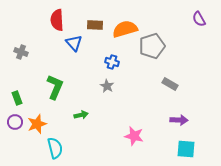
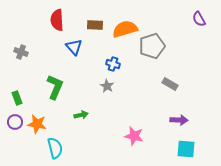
blue triangle: moved 4 px down
blue cross: moved 1 px right, 2 px down
orange star: rotated 30 degrees clockwise
